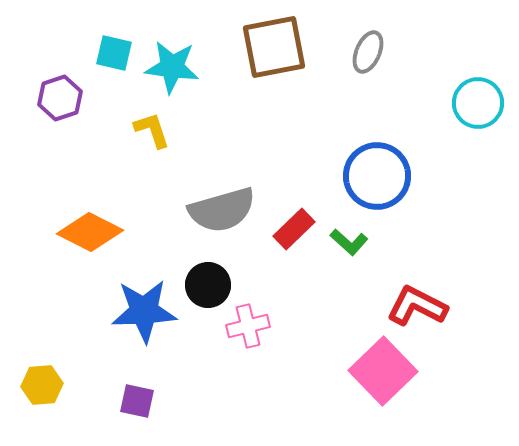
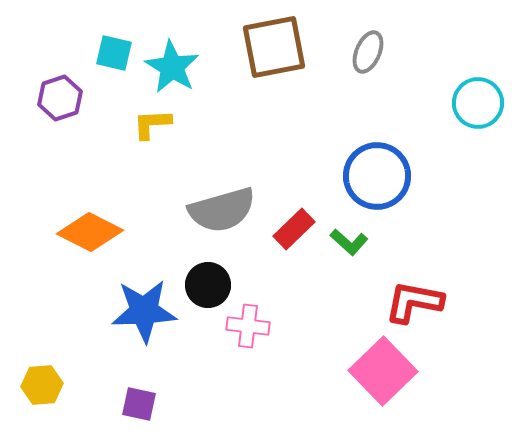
cyan star: rotated 24 degrees clockwise
yellow L-shape: moved 6 px up; rotated 75 degrees counterclockwise
red L-shape: moved 3 px left, 4 px up; rotated 16 degrees counterclockwise
pink cross: rotated 21 degrees clockwise
purple square: moved 2 px right, 3 px down
